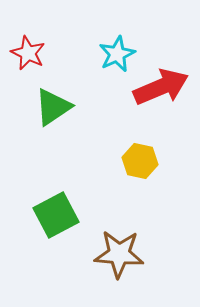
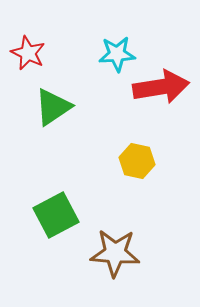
cyan star: rotated 21 degrees clockwise
red arrow: rotated 14 degrees clockwise
yellow hexagon: moved 3 px left
brown star: moved 4 px left, 1 px up
